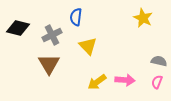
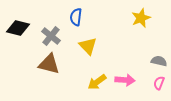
yellow star: moved 2 px left; rotated 24 degrees clockwise
gray cross: moved 1 px left, 1 px down; rotated 24 degrees counterclockwise
brown triangle: rotated 45 degrees counterclockwise
pink semicircle: moved 2 px right, 1 px down
